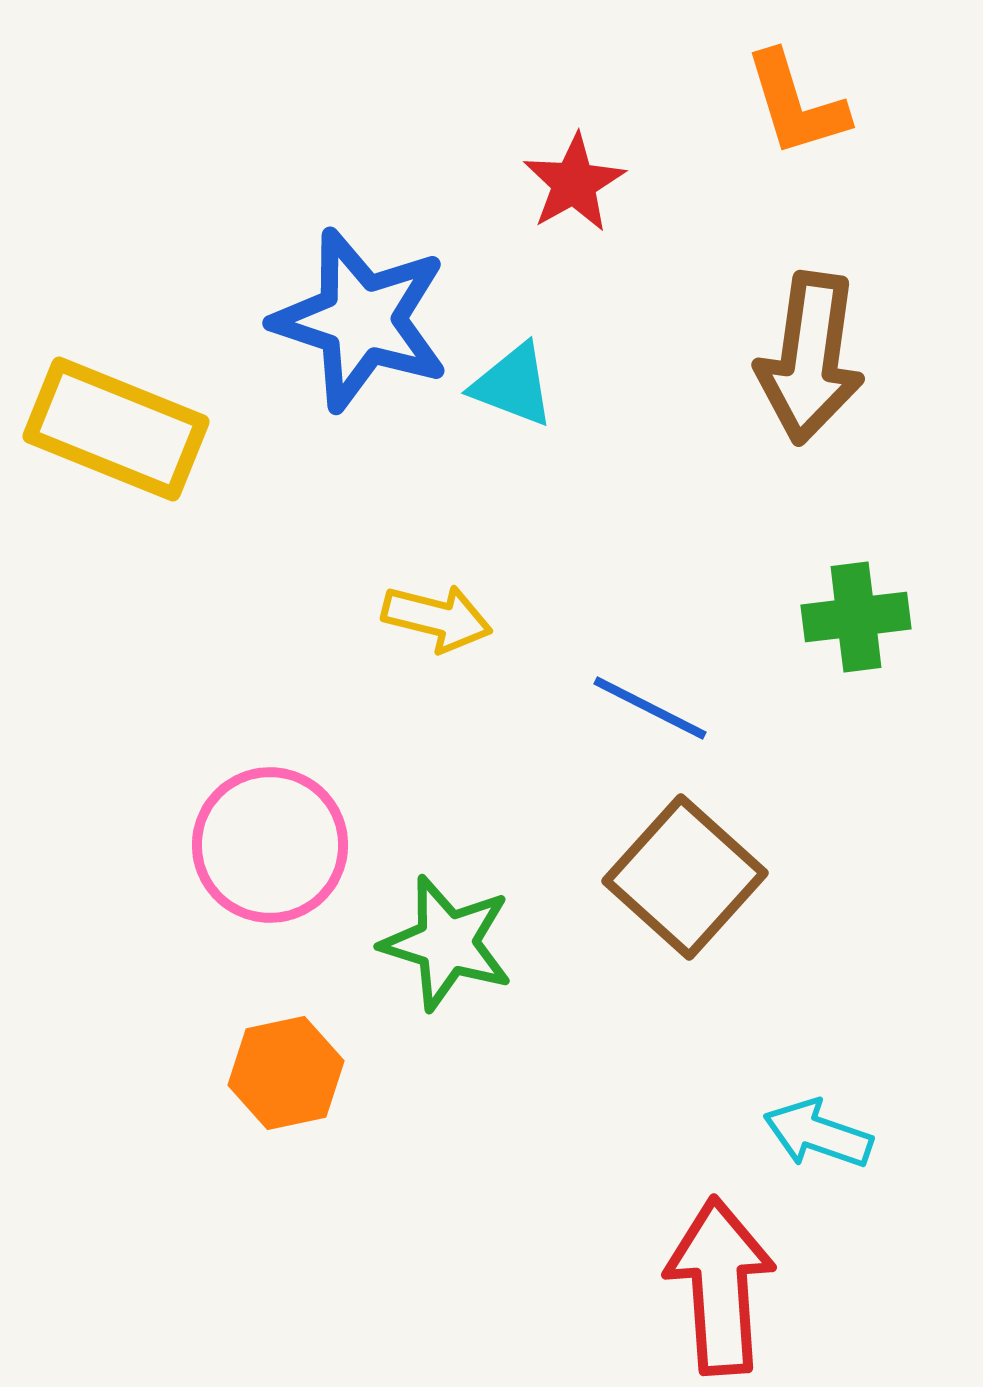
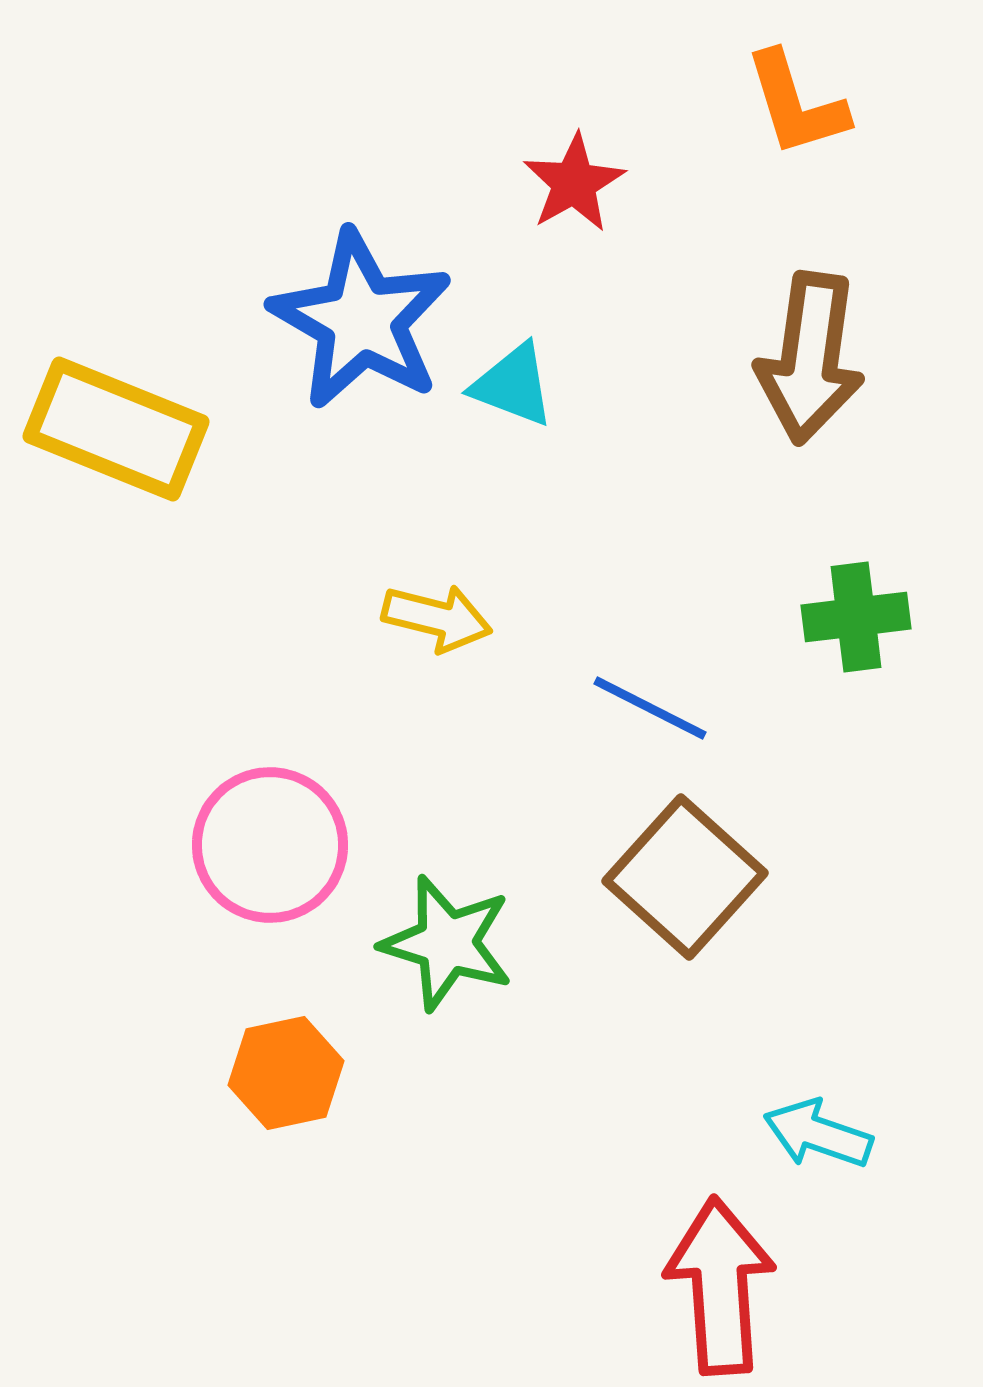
blue star: rotated 12 degrees clockwise
